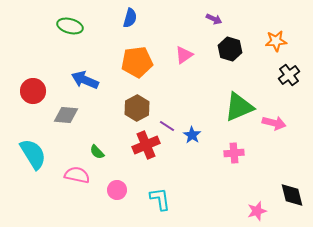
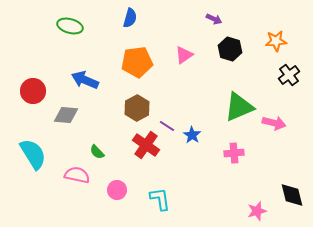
red cross: rotated 32 degrees counterclockwise
